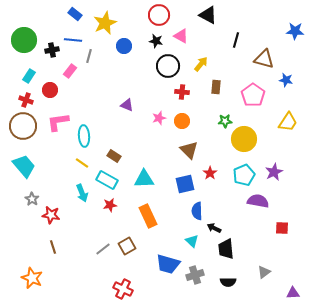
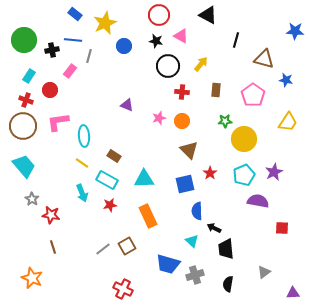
brown rectangle at (216, 87): moved 3 px down
black semicircle at (228, 282): moved 2 px down; rotated 98 degrees clockwise
